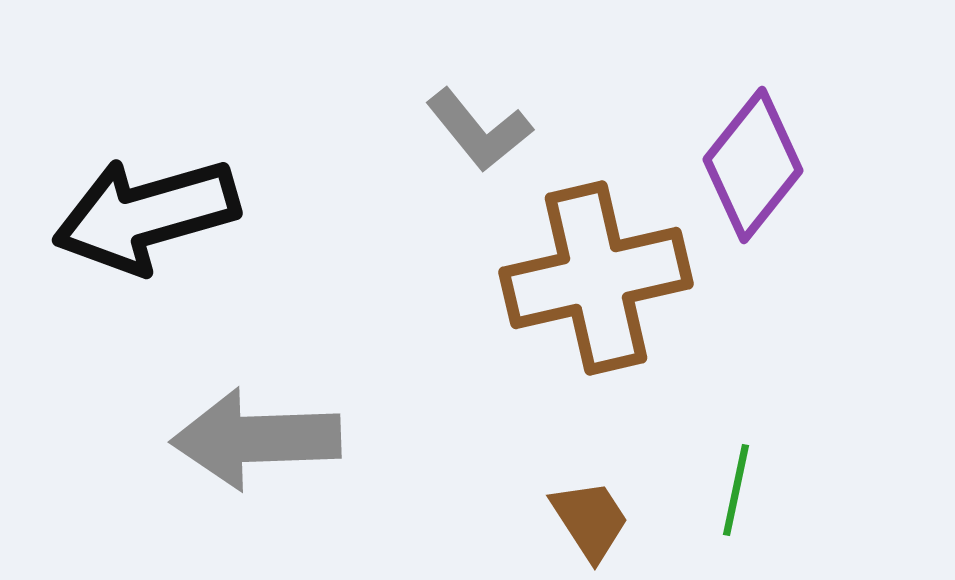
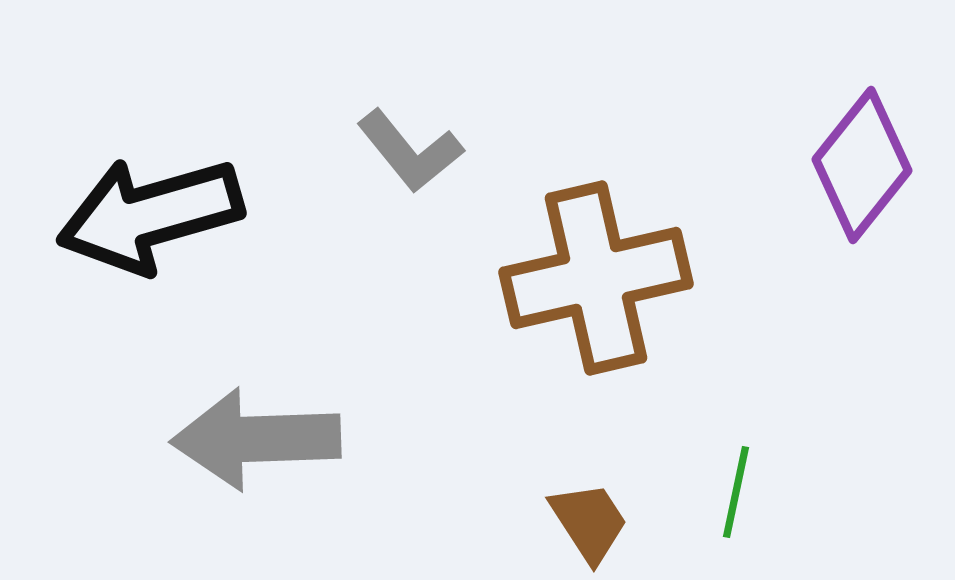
gray L-shape: moved 69 px left, 21 px down
purple diamond: moved 109 px right
black arrow: moved 4 px right
green line: moved 2 px down
brown trapezoid: moved 1 px left, 2 px down
